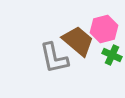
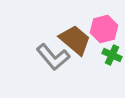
brown trapezoid: moved 3 px left, 1 px up
gray L-shape: moved 1 px left, 1 px up; rotated 28 degrees counterclockwise
